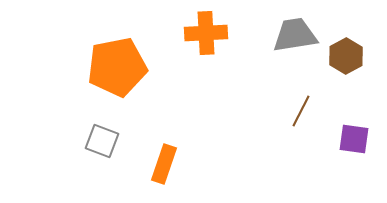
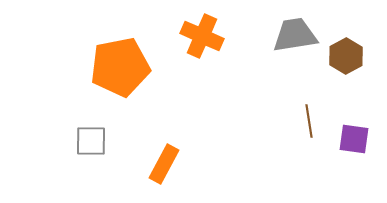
orange cross: moved 4 px left, 3 px down; rotated 27 degrees clockwise
orange pentagon: moved 3 px right
brown line: moved 8 px right, 10 px down; rotated 36 degrees counterclockwise
gray square: moved 11 px left; rotated 20 degrees counterclockwise
orange rectangle: rotated 9 degrees clockwise
